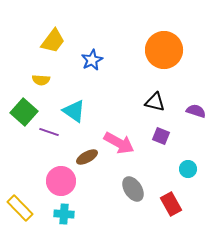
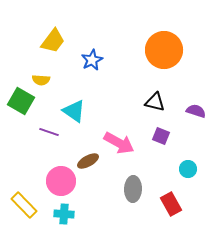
green square: moved 3 px left, 11 px up; rotated 12 degrees counterclockwise
brown ellipse: moved 1 px right, 4 px down
gray ellipse: rotated 35 degrees clockwise
yellow rectangle: moved 4 px right, 3 px up
